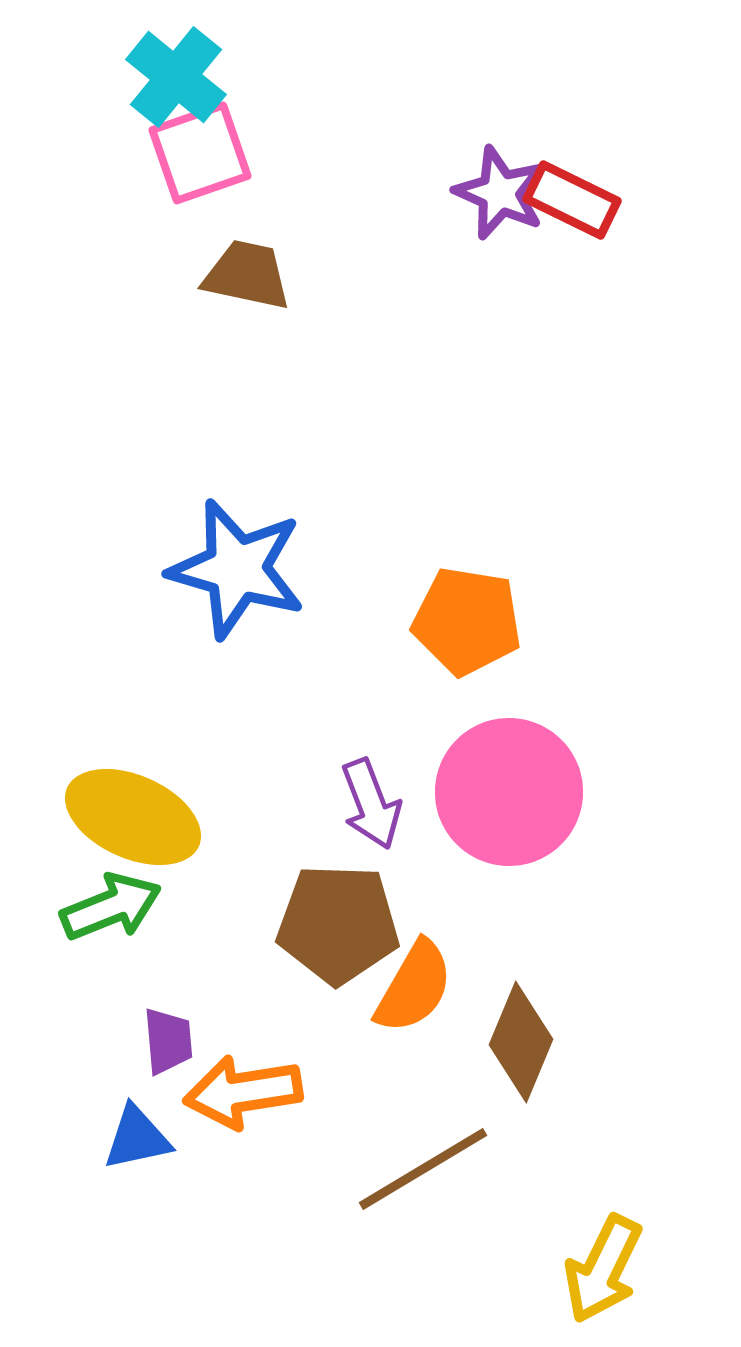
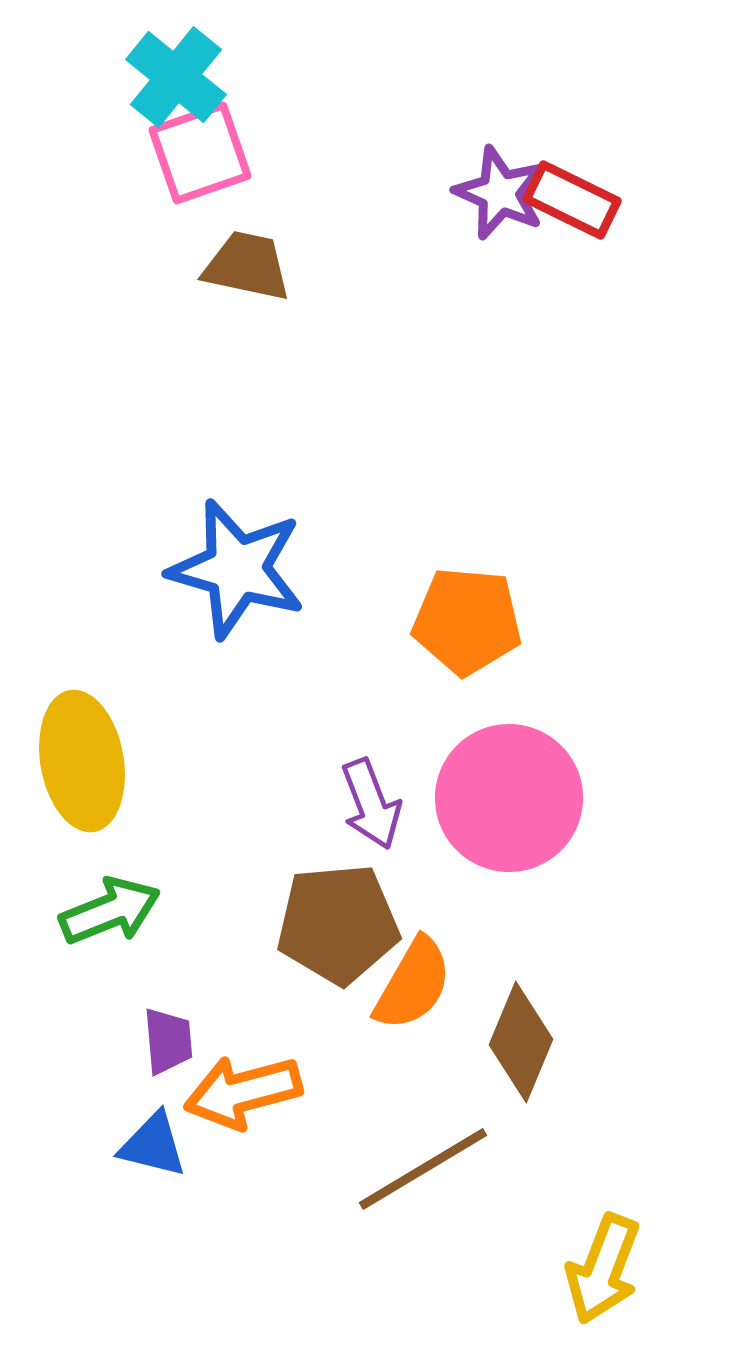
brown trapezoid: moved 9 px up
orange pentagon: rotated 4 degrees counterclockwise
pink circle: moved 6 px down
yellow ellipse: moved 51 px left, 56 px up; rotated 56 degrees clockwise
green arrow: moved 1 px left, 4 px down
brown pentagon: rotated 7 degrees counterclockwise
orange semicircle: moved 1 px left, 3 px up
orange arrow: rotated 6 degrees counterclockwise
blue triangle: moved 16 px right, 7 px down; rotated 26 degrees clockwise
yellow arrow: rotated 5 degrees counterclockwise
